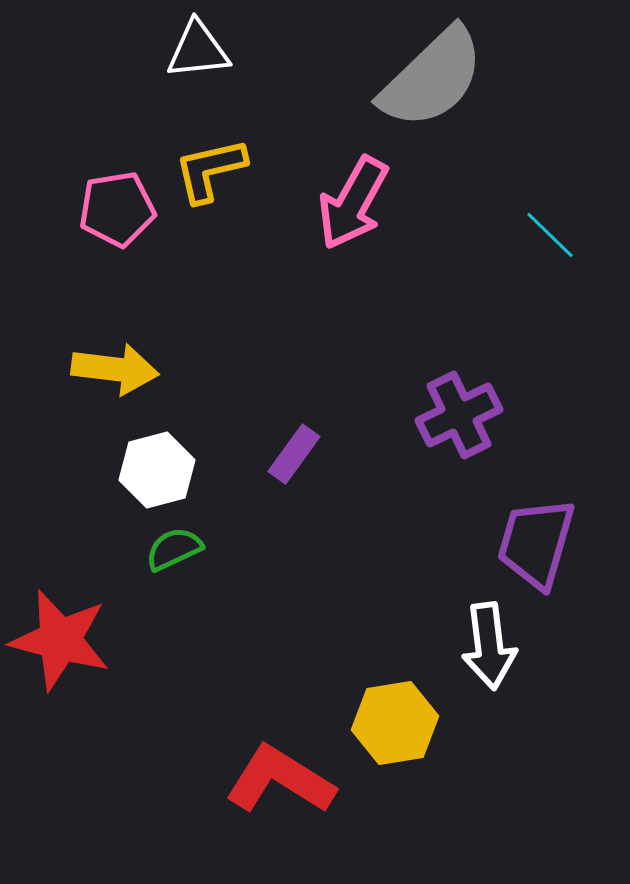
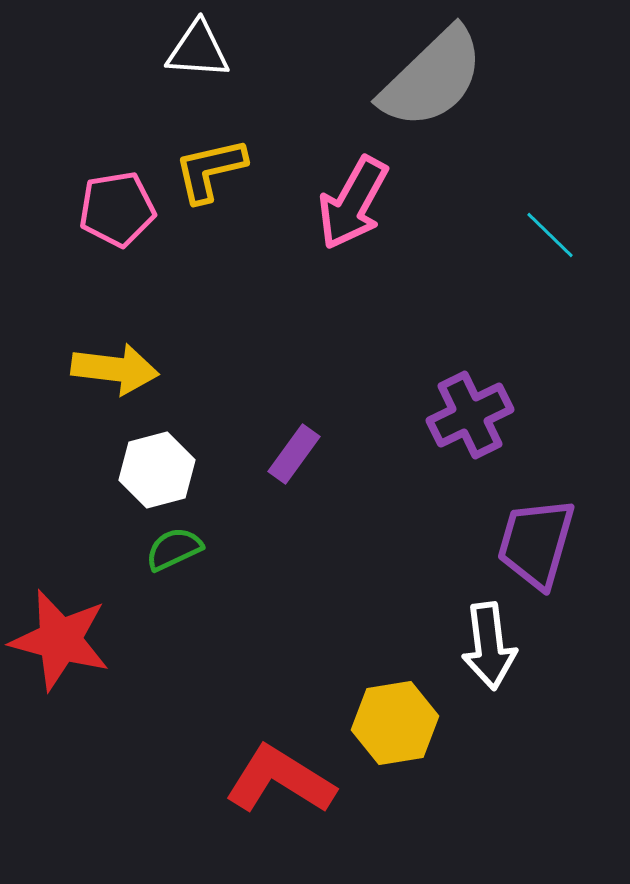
white triangle: rotated 10 degrees clockwise
purple cross: moved 11 px right
